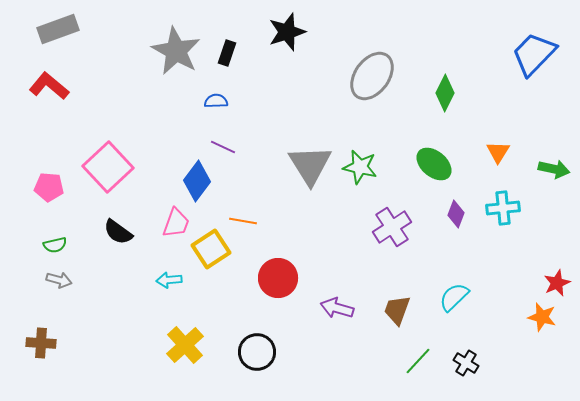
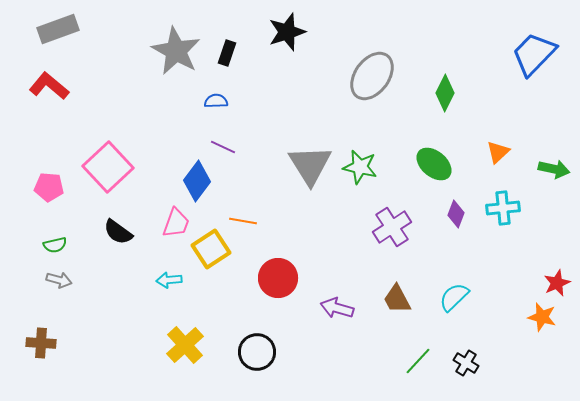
orange triangle: rotated 15 degrees clockwise
brown trapezoid: moved 11 px up; rotated 48 degrees counterclockwise
